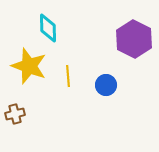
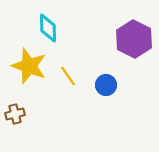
yellow line: rotated 30 degrees counterclockwise
